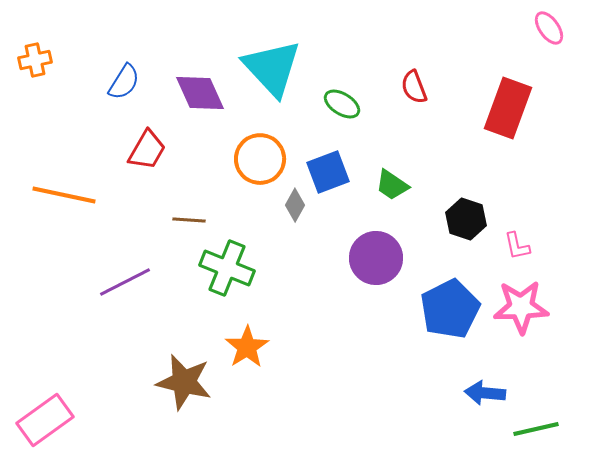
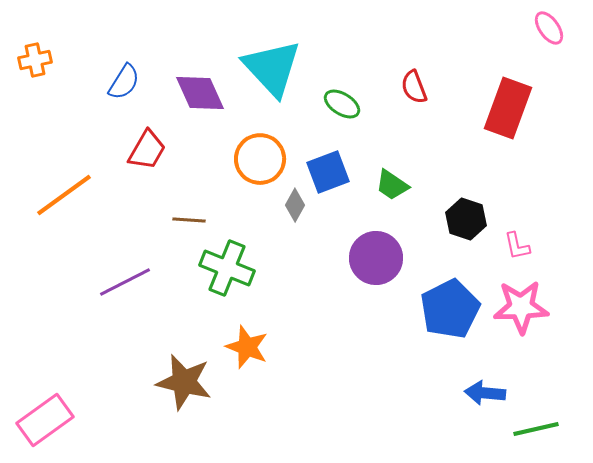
orange line: rotated 48 degrees counterclockwise
orange star: rotated 18 degrees counterclockwise
